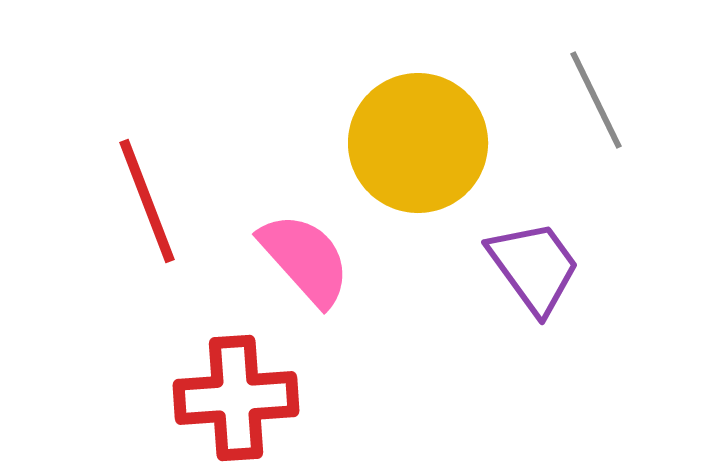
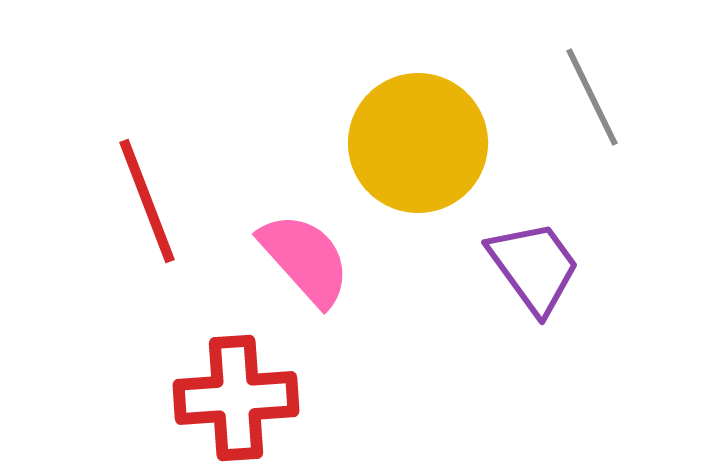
gray line: moved 4 px left, 3 px up
